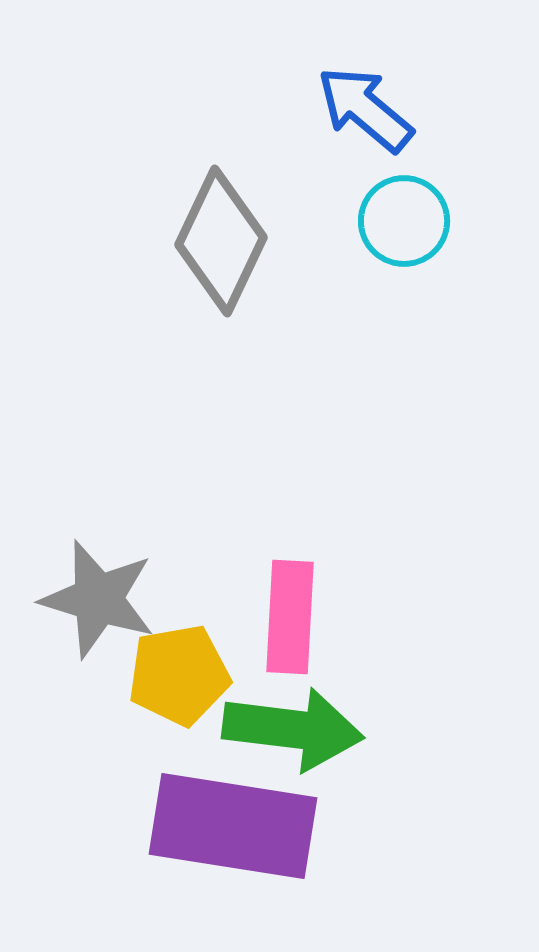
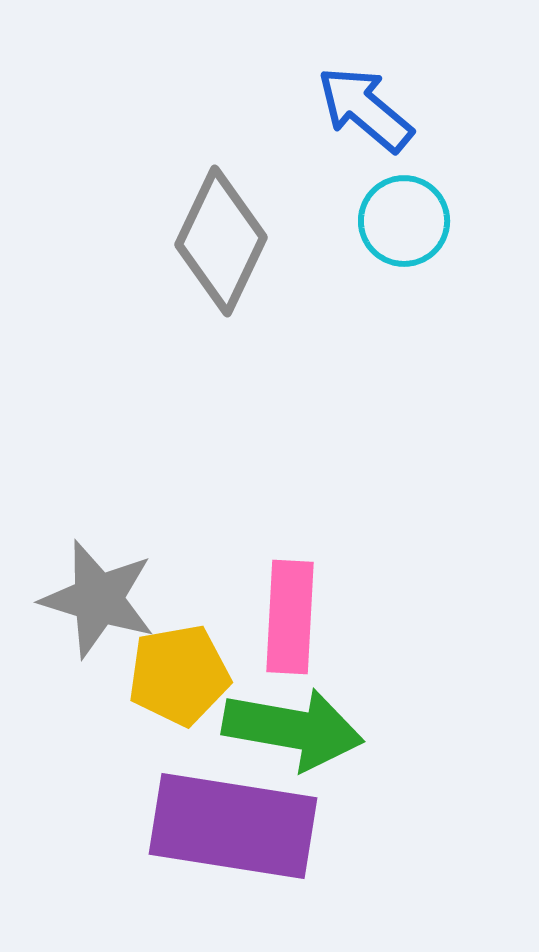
green arrow: rotated 3 degrees clockwise
